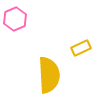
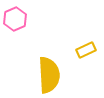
yellow rectangle: moved 5 px right, 2 px down
